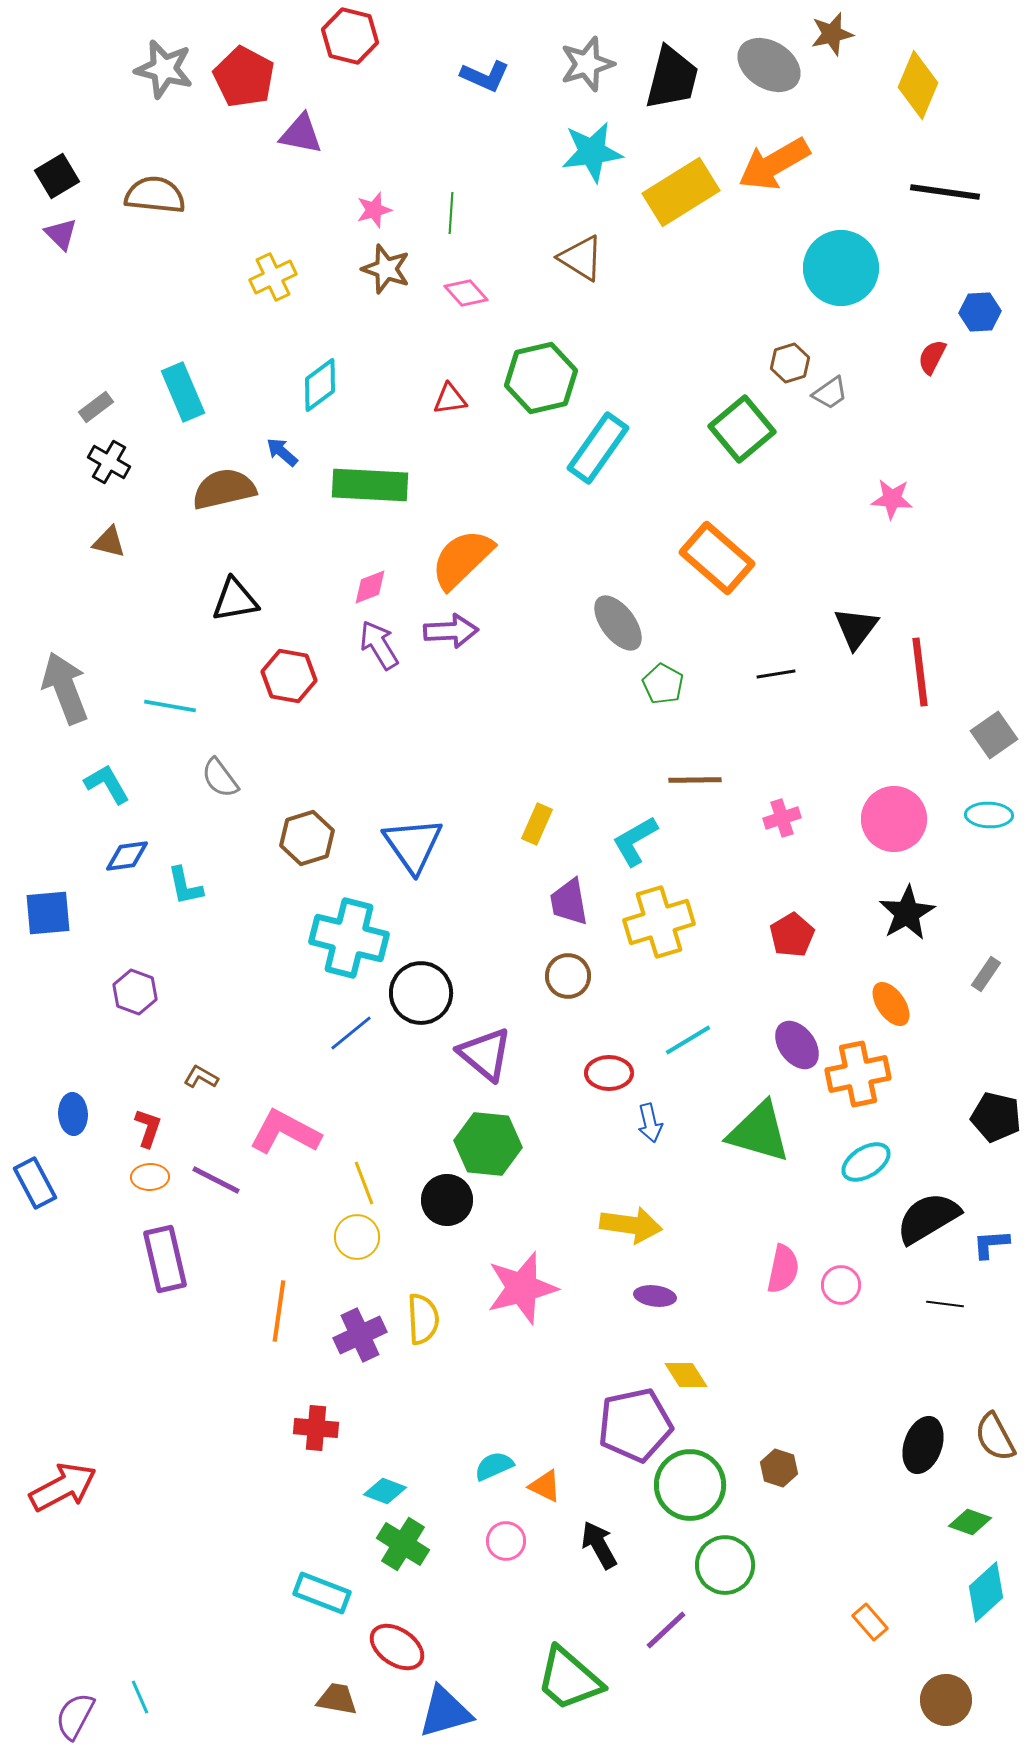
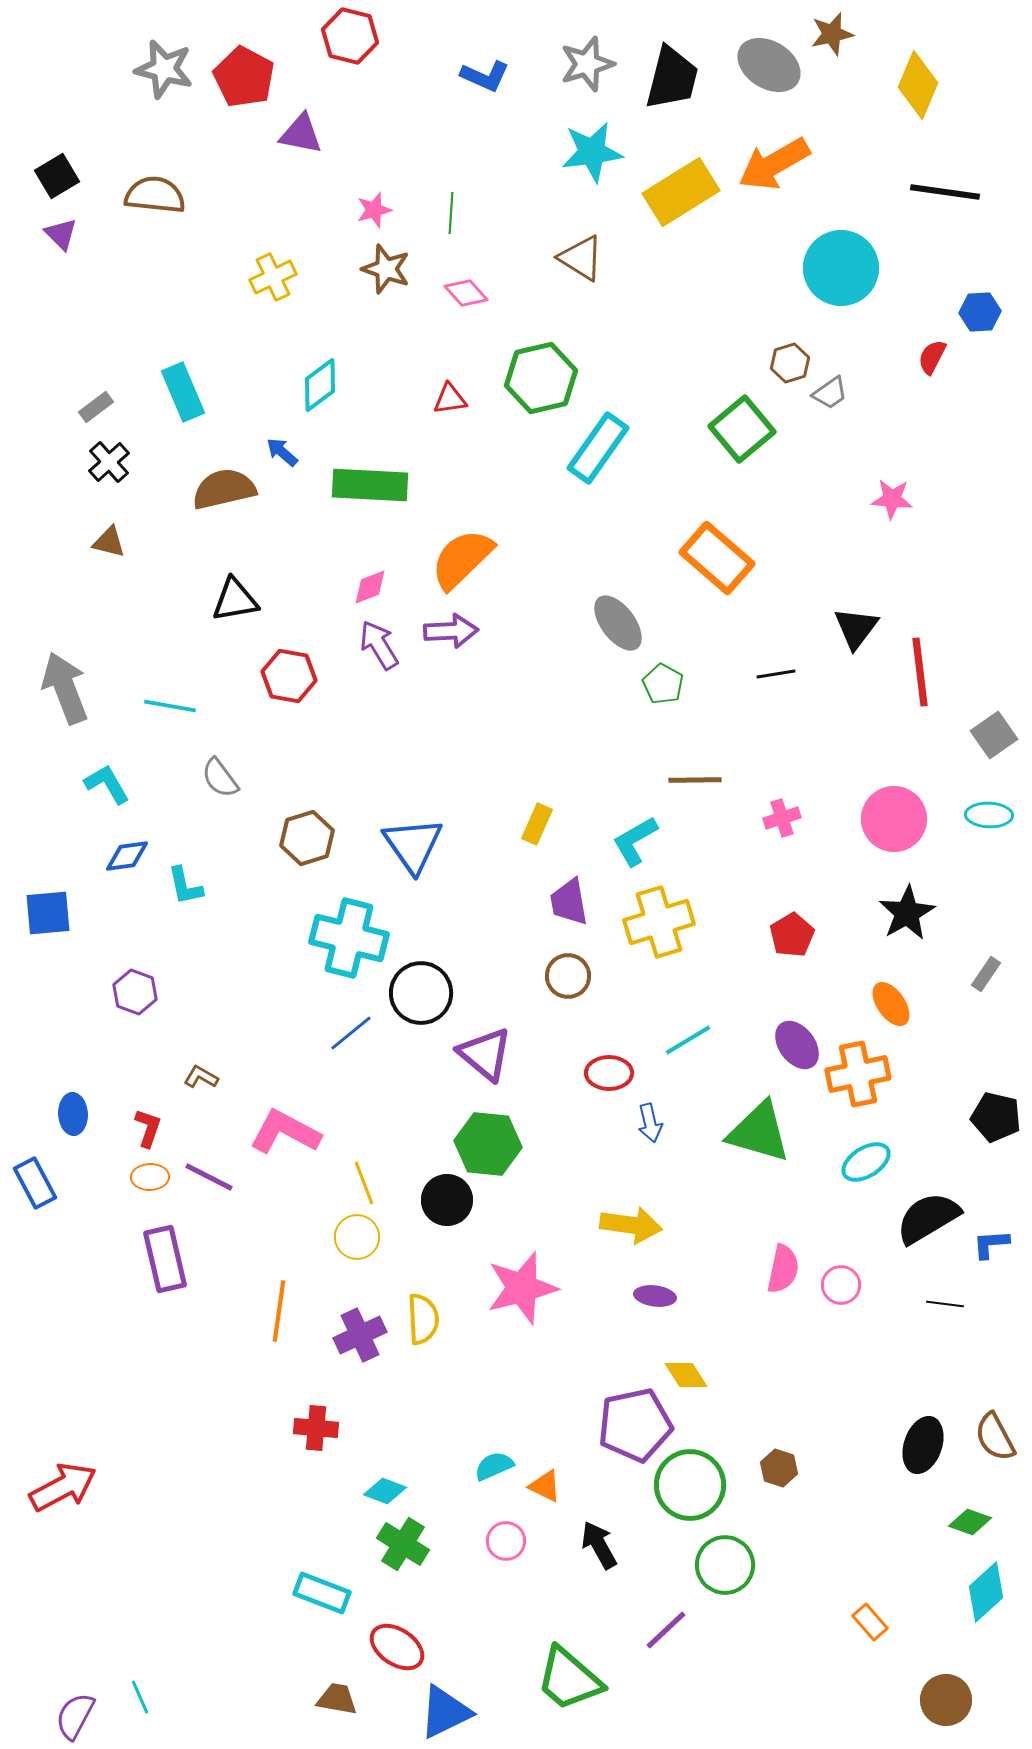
black cross at (109, 462): rotated 18 degrees clockwise
purple line at (216, 1180): moved 7 px left, 3 px up
blue triangle at (445, 1712): rotated 10 degrees counterclockwise
